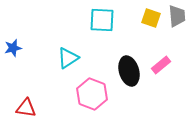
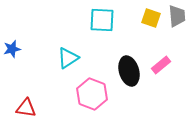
blue star: moved 1 px left, 1 px down
